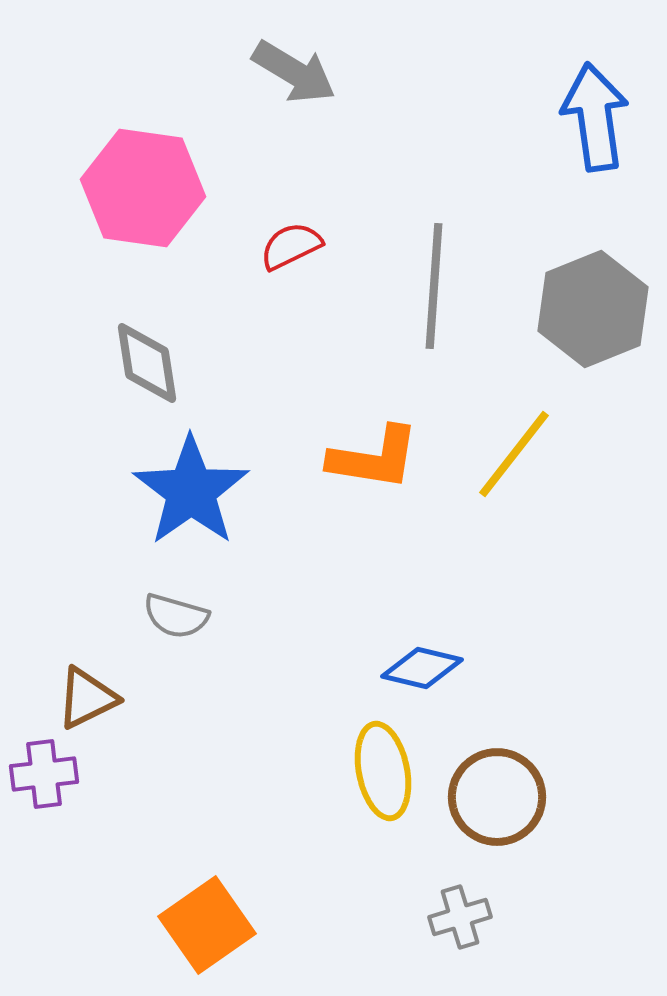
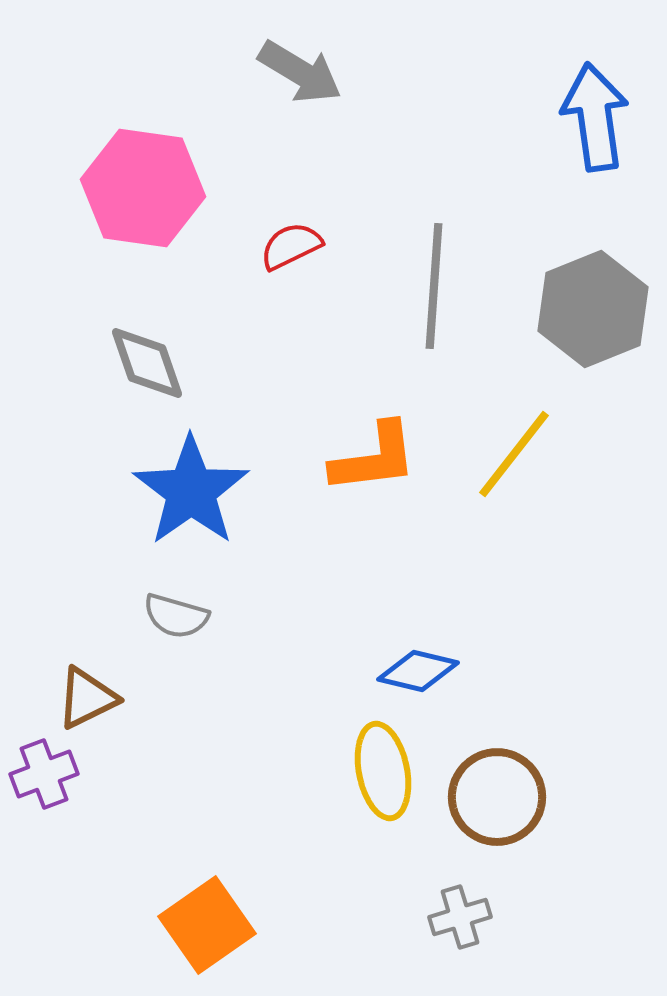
gray arrow: moved 6 px right
gray diamond: rotated 10 degrees counterclockwise
orange L-shape: rotated 16 degrees counterclockwise
blue diamond: moved 4 px left, 3 px down
purple cross: rotated 14 degrees counterclockwise
